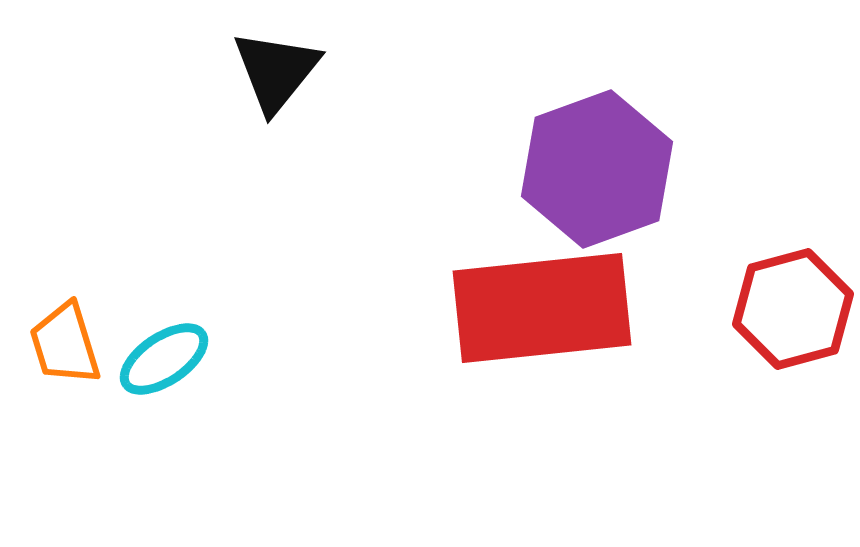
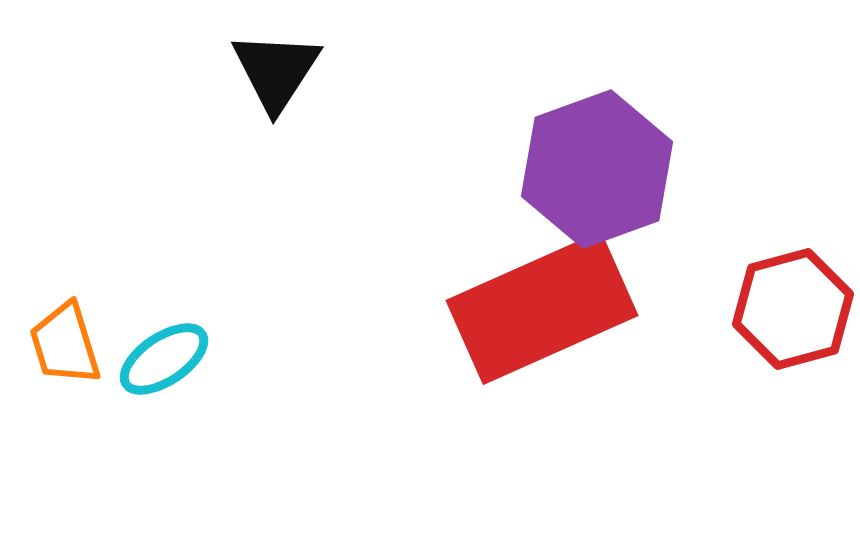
black triangle: rotated 6 degrees counterclockwise
red rectangle: rotated 18 degrees counterclockwise
